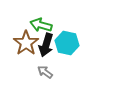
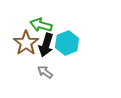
cyan hexagon: rotated 25 degrees clockwise
